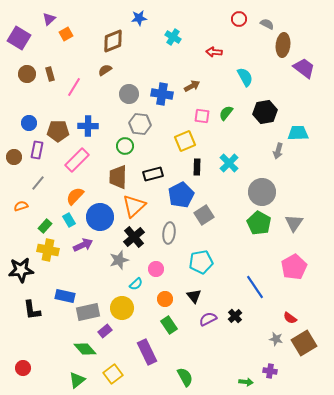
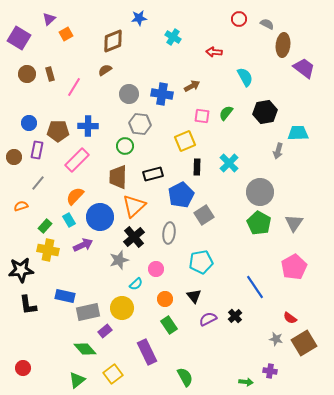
gray circle at (262, 192): moved 2 px left
black L-shape at (32, 310): moved 4 px left, 5 px up
